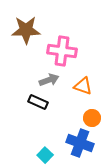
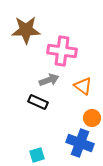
orange triangle: rotated 18 degrees clockwise
cyan square: moved 8 px left; rotated 28 degrees clockwise
